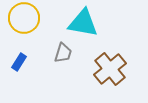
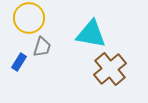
yellow circle: moved 5 px right
cyan triangle: moved 8 px right, 11 px down
gray trapezoid: moved 21 px left, 6 px up
